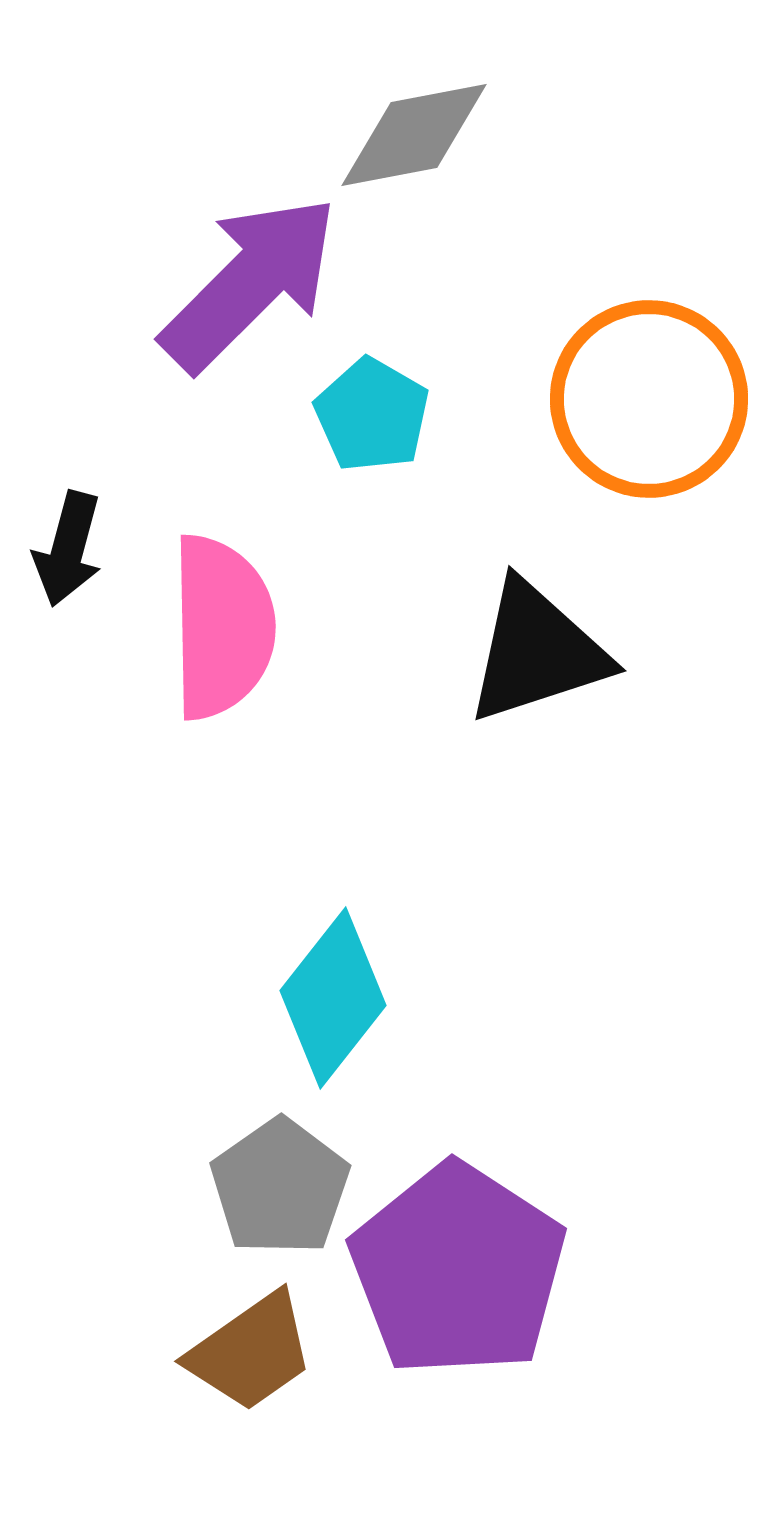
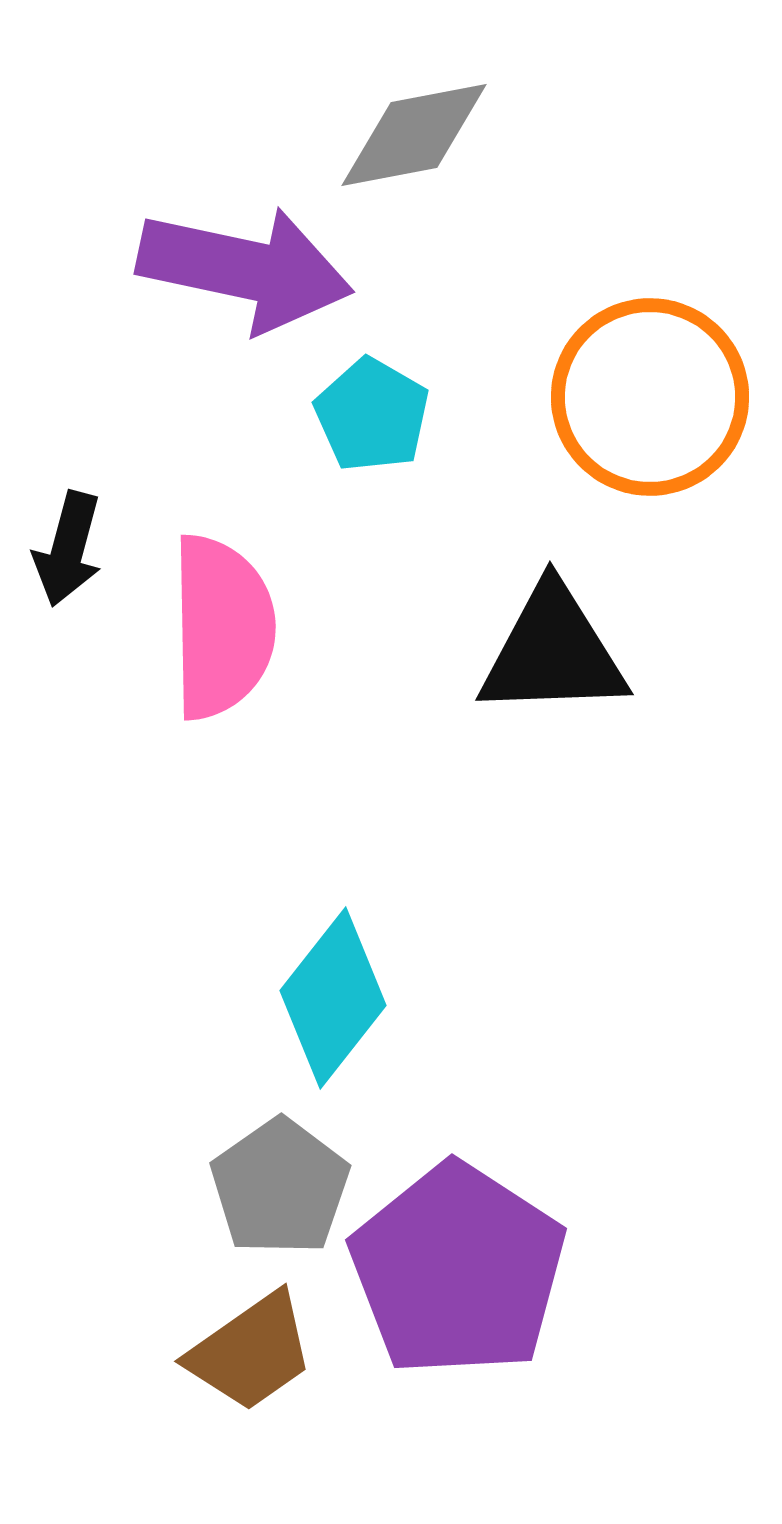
purple arrow: moved 5 px left, 14 px up; rotated 57 degrees clockwise
orange circle: moved 1 px right, 2 px up
black triangle: moved 16 px right; rotated 16 degrees clockwise
